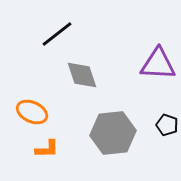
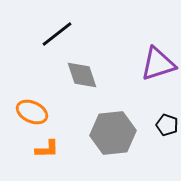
purple triangle: rotated 21 degrees counterclockwise
